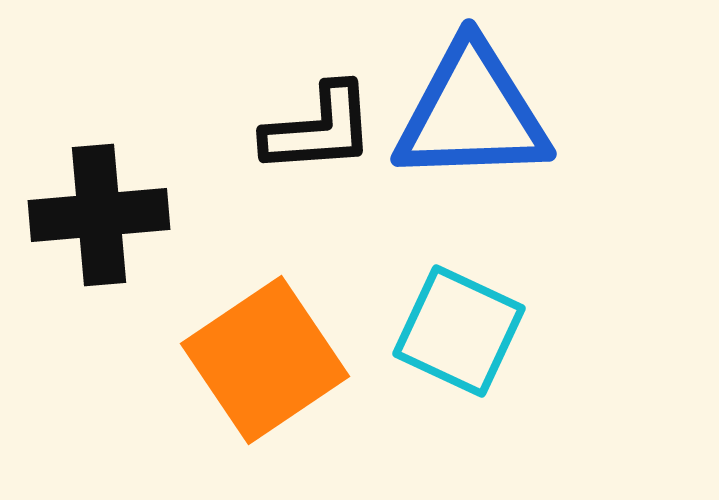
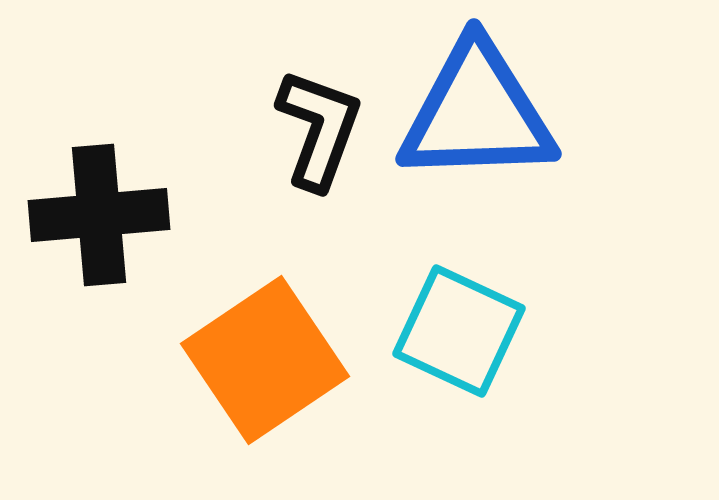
blue triangle: moved 5 px right
black L-shape: rotated 66 degrees counterclockwise
